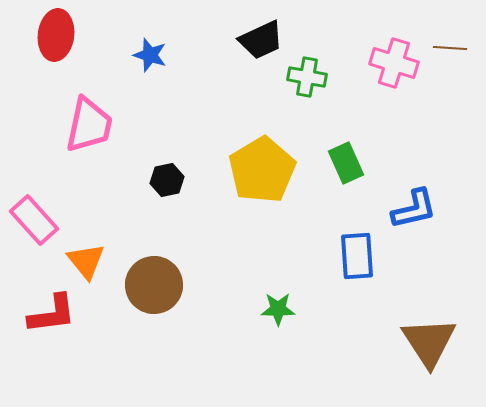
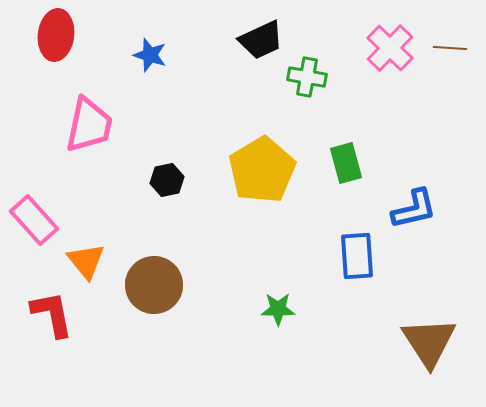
pink cross: moved 4 px left, 15 px up; rotated 27 degrees clockwise
green rectangle: rotated 9 degrees clockwise
red L-shape: rotated 94 degrees counterclockwise
